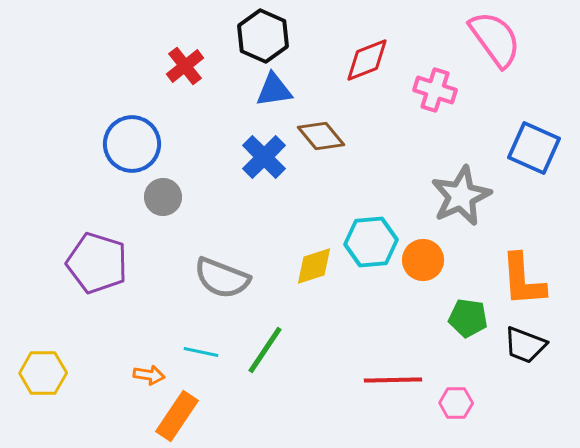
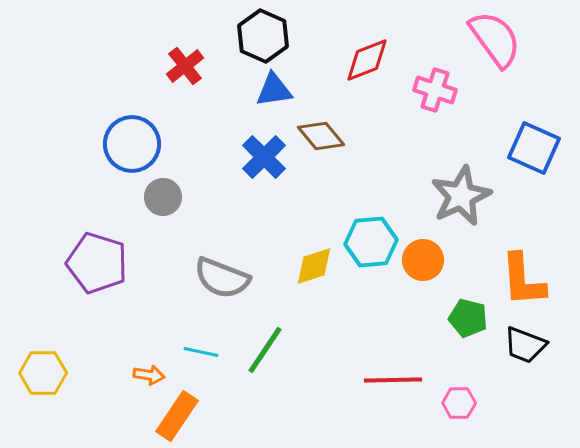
green pentagon: rotated 6 degrees clockwise
pink hexagon: moved 3 px right
